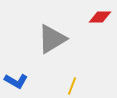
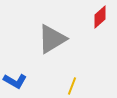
red diamond: rotated 40 degrees counterclockwise
blue L-shape: moved 1 px left
